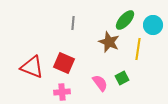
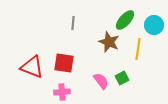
cyan circle: moved 1 px right
red square: rotated 15 degrees counterclockwise
pink semicircle: moved 1 px right, 2 px up
